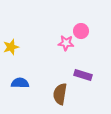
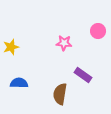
pink circle: moved 17 px right
pink star: moved 2 px left
purple rectangle: rotated 18 degrees clockwise
blue semicircle: moved 1 px left
